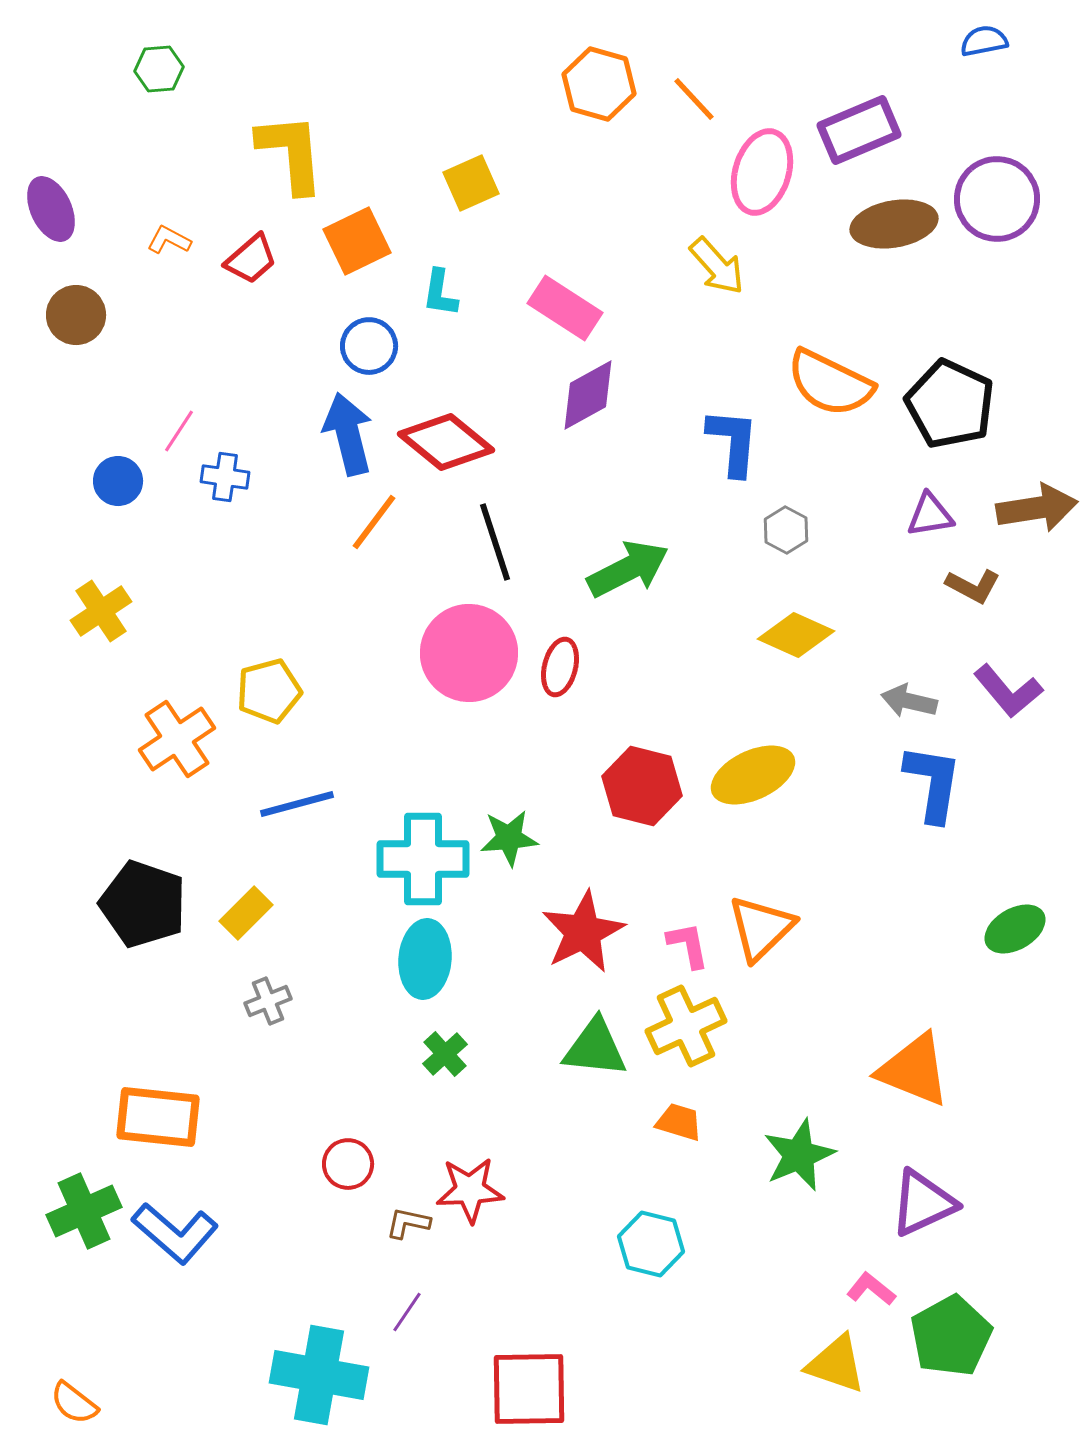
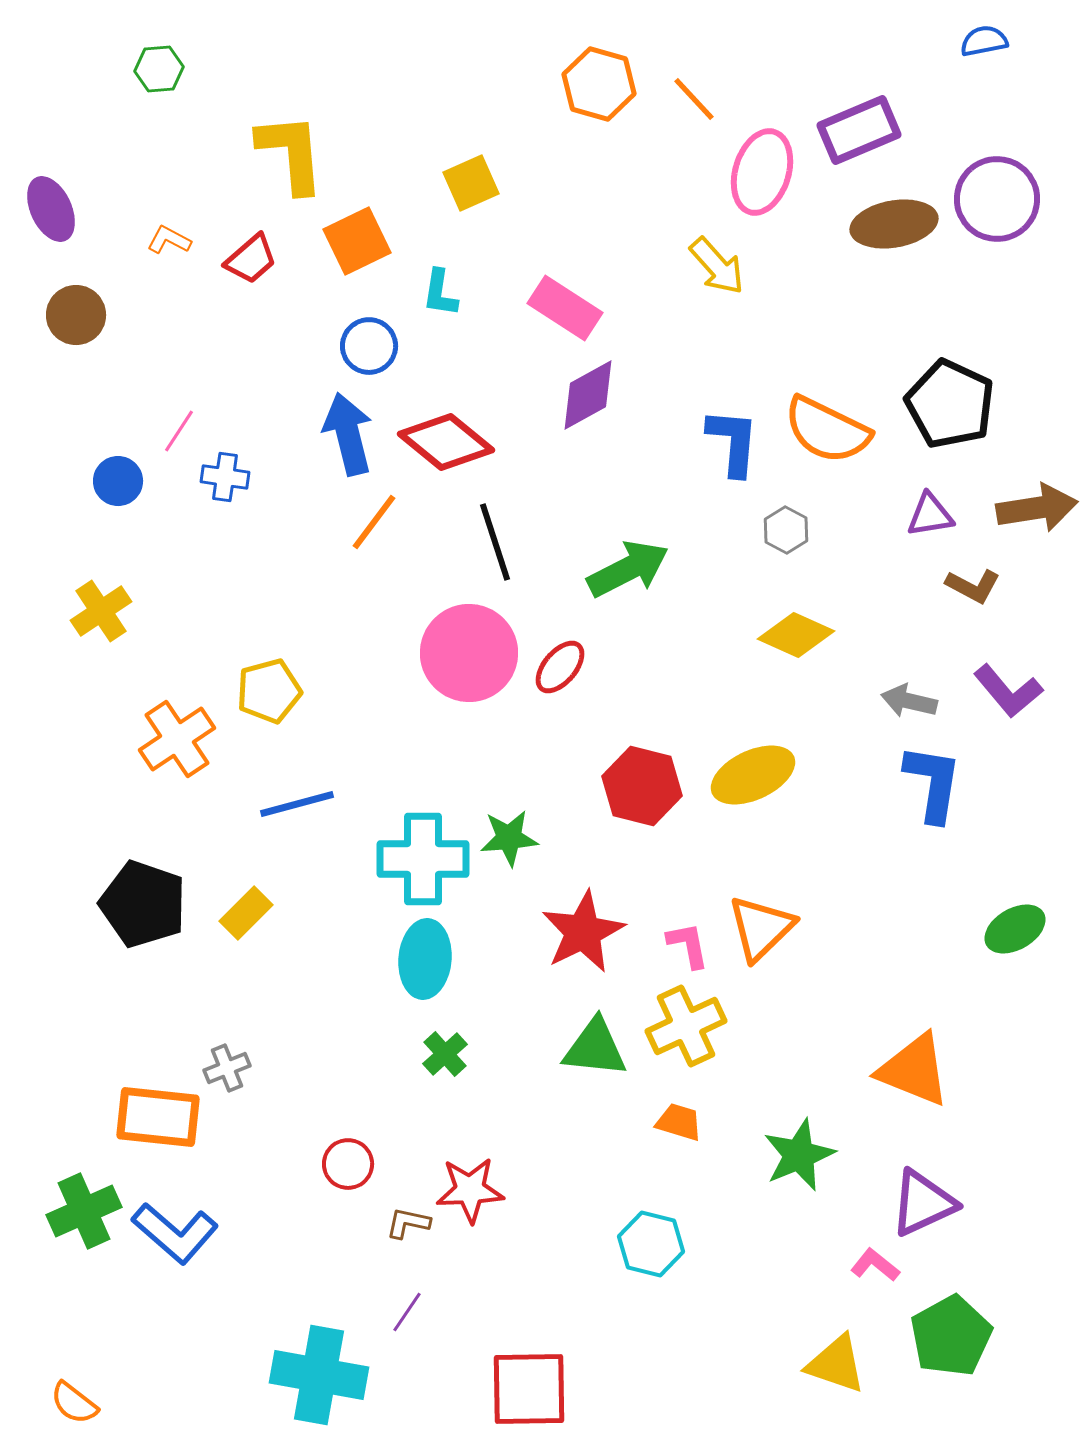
orange semicircle at (830, 383): moved 3 px left, 47 px down
red ellipse at (560, 667): rotated 26 degrees clockwise
gray cross at (268, 1001): moved 41 px left, 67 px down
pink L-shape at (871, 1289): moved 4 px right, 24 px up
